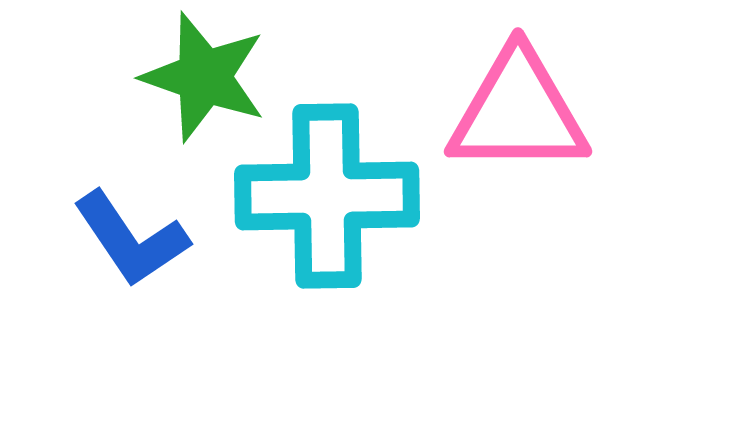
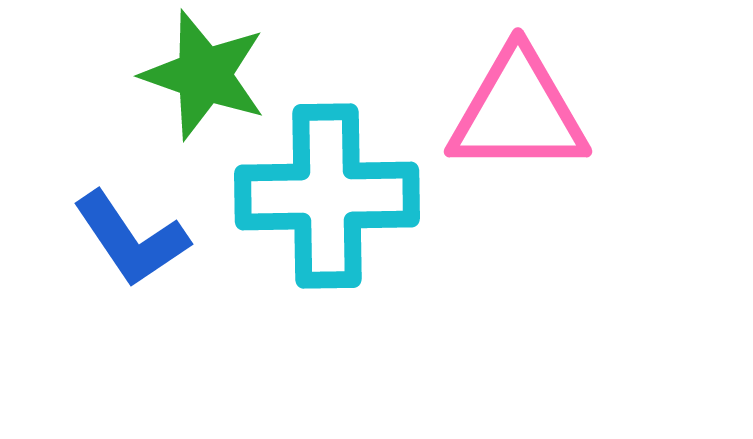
green star: moved 2 px up
